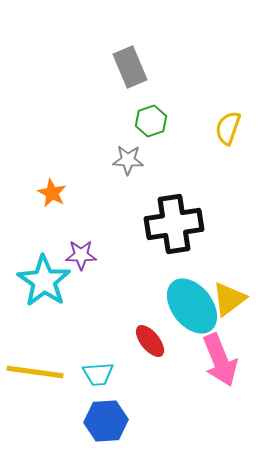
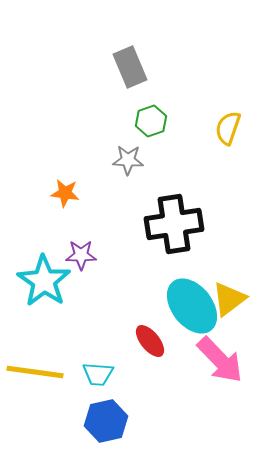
orange star: moved 13 px right; rotated 20 degrees counterclockwise
pink arrow: rotated 22 degrees counterclockwise
cyan trapezoid: rotated 8 degrees clockwise
blue hexagon: rotated 9 degrees counterclockwise
